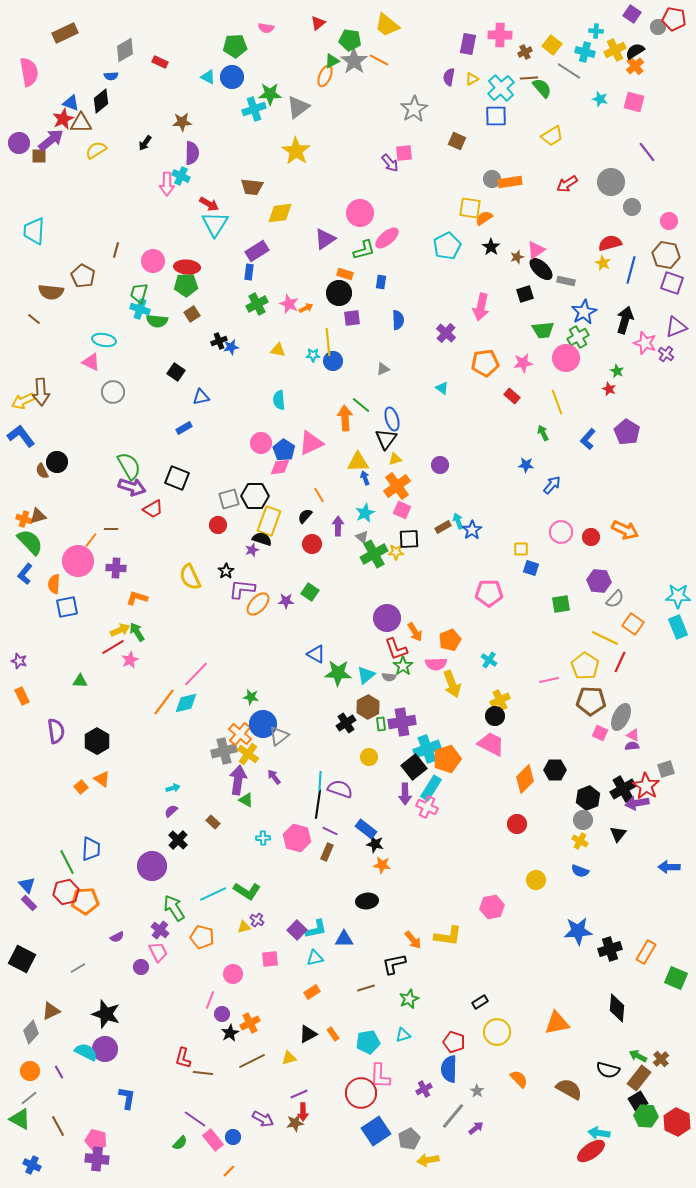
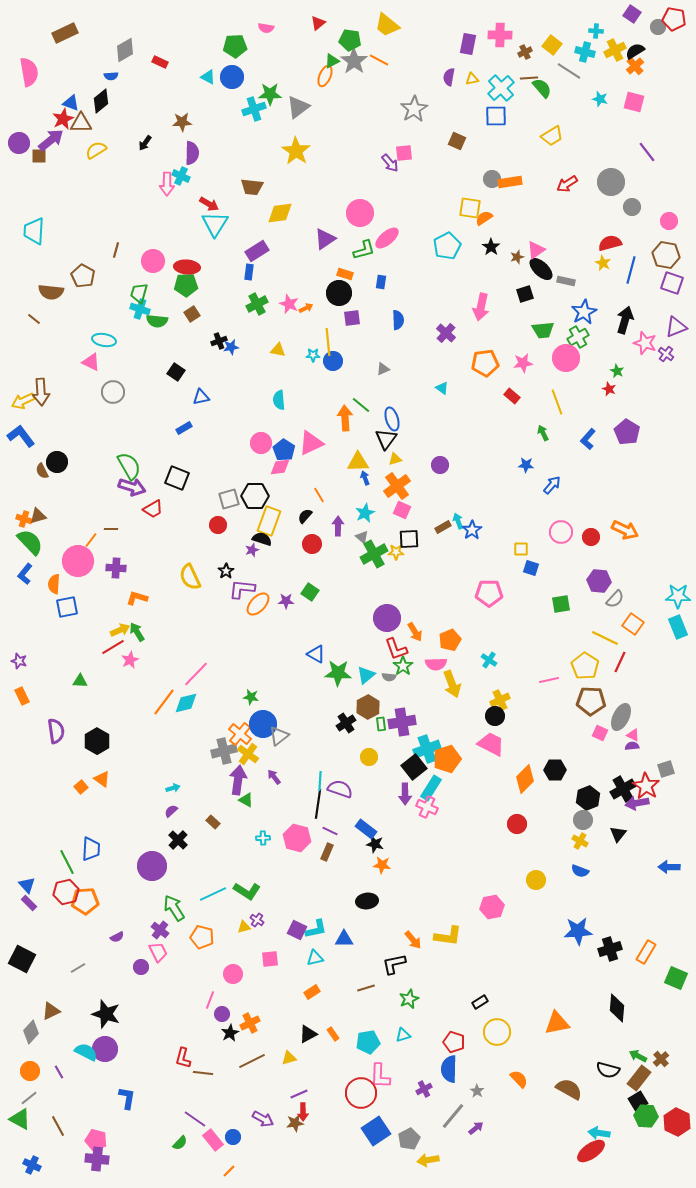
yellow triangle at (472, 79): rotated 16 degrees clockwise
purple square at (297, 930): rotated 18 degrees counterclockwise
